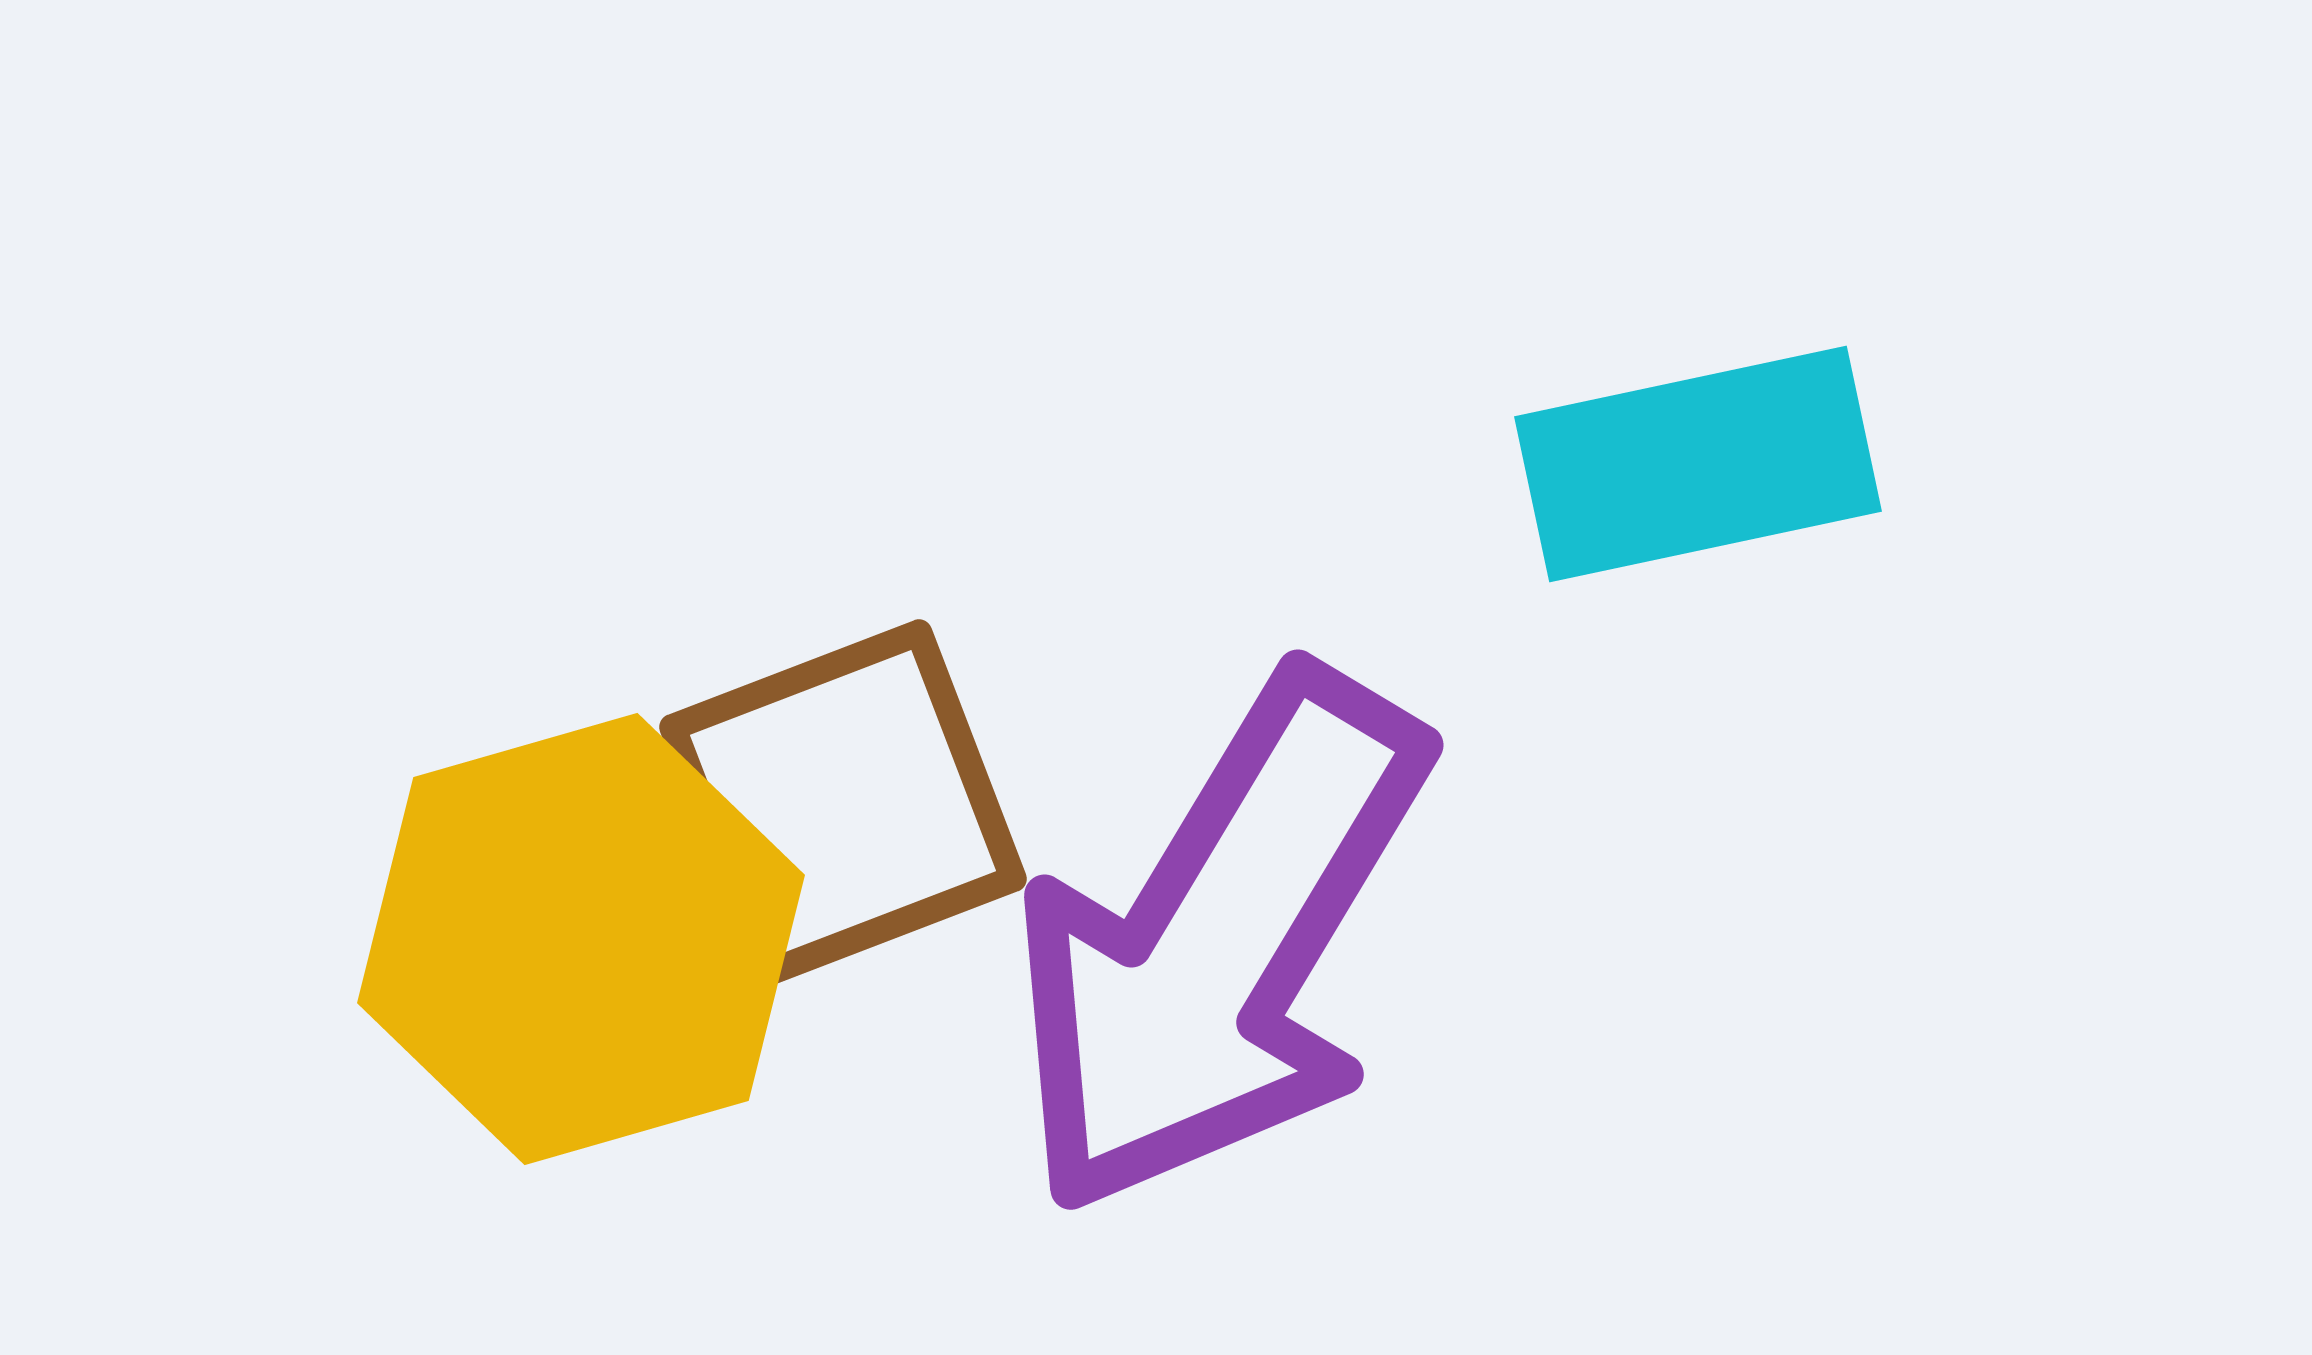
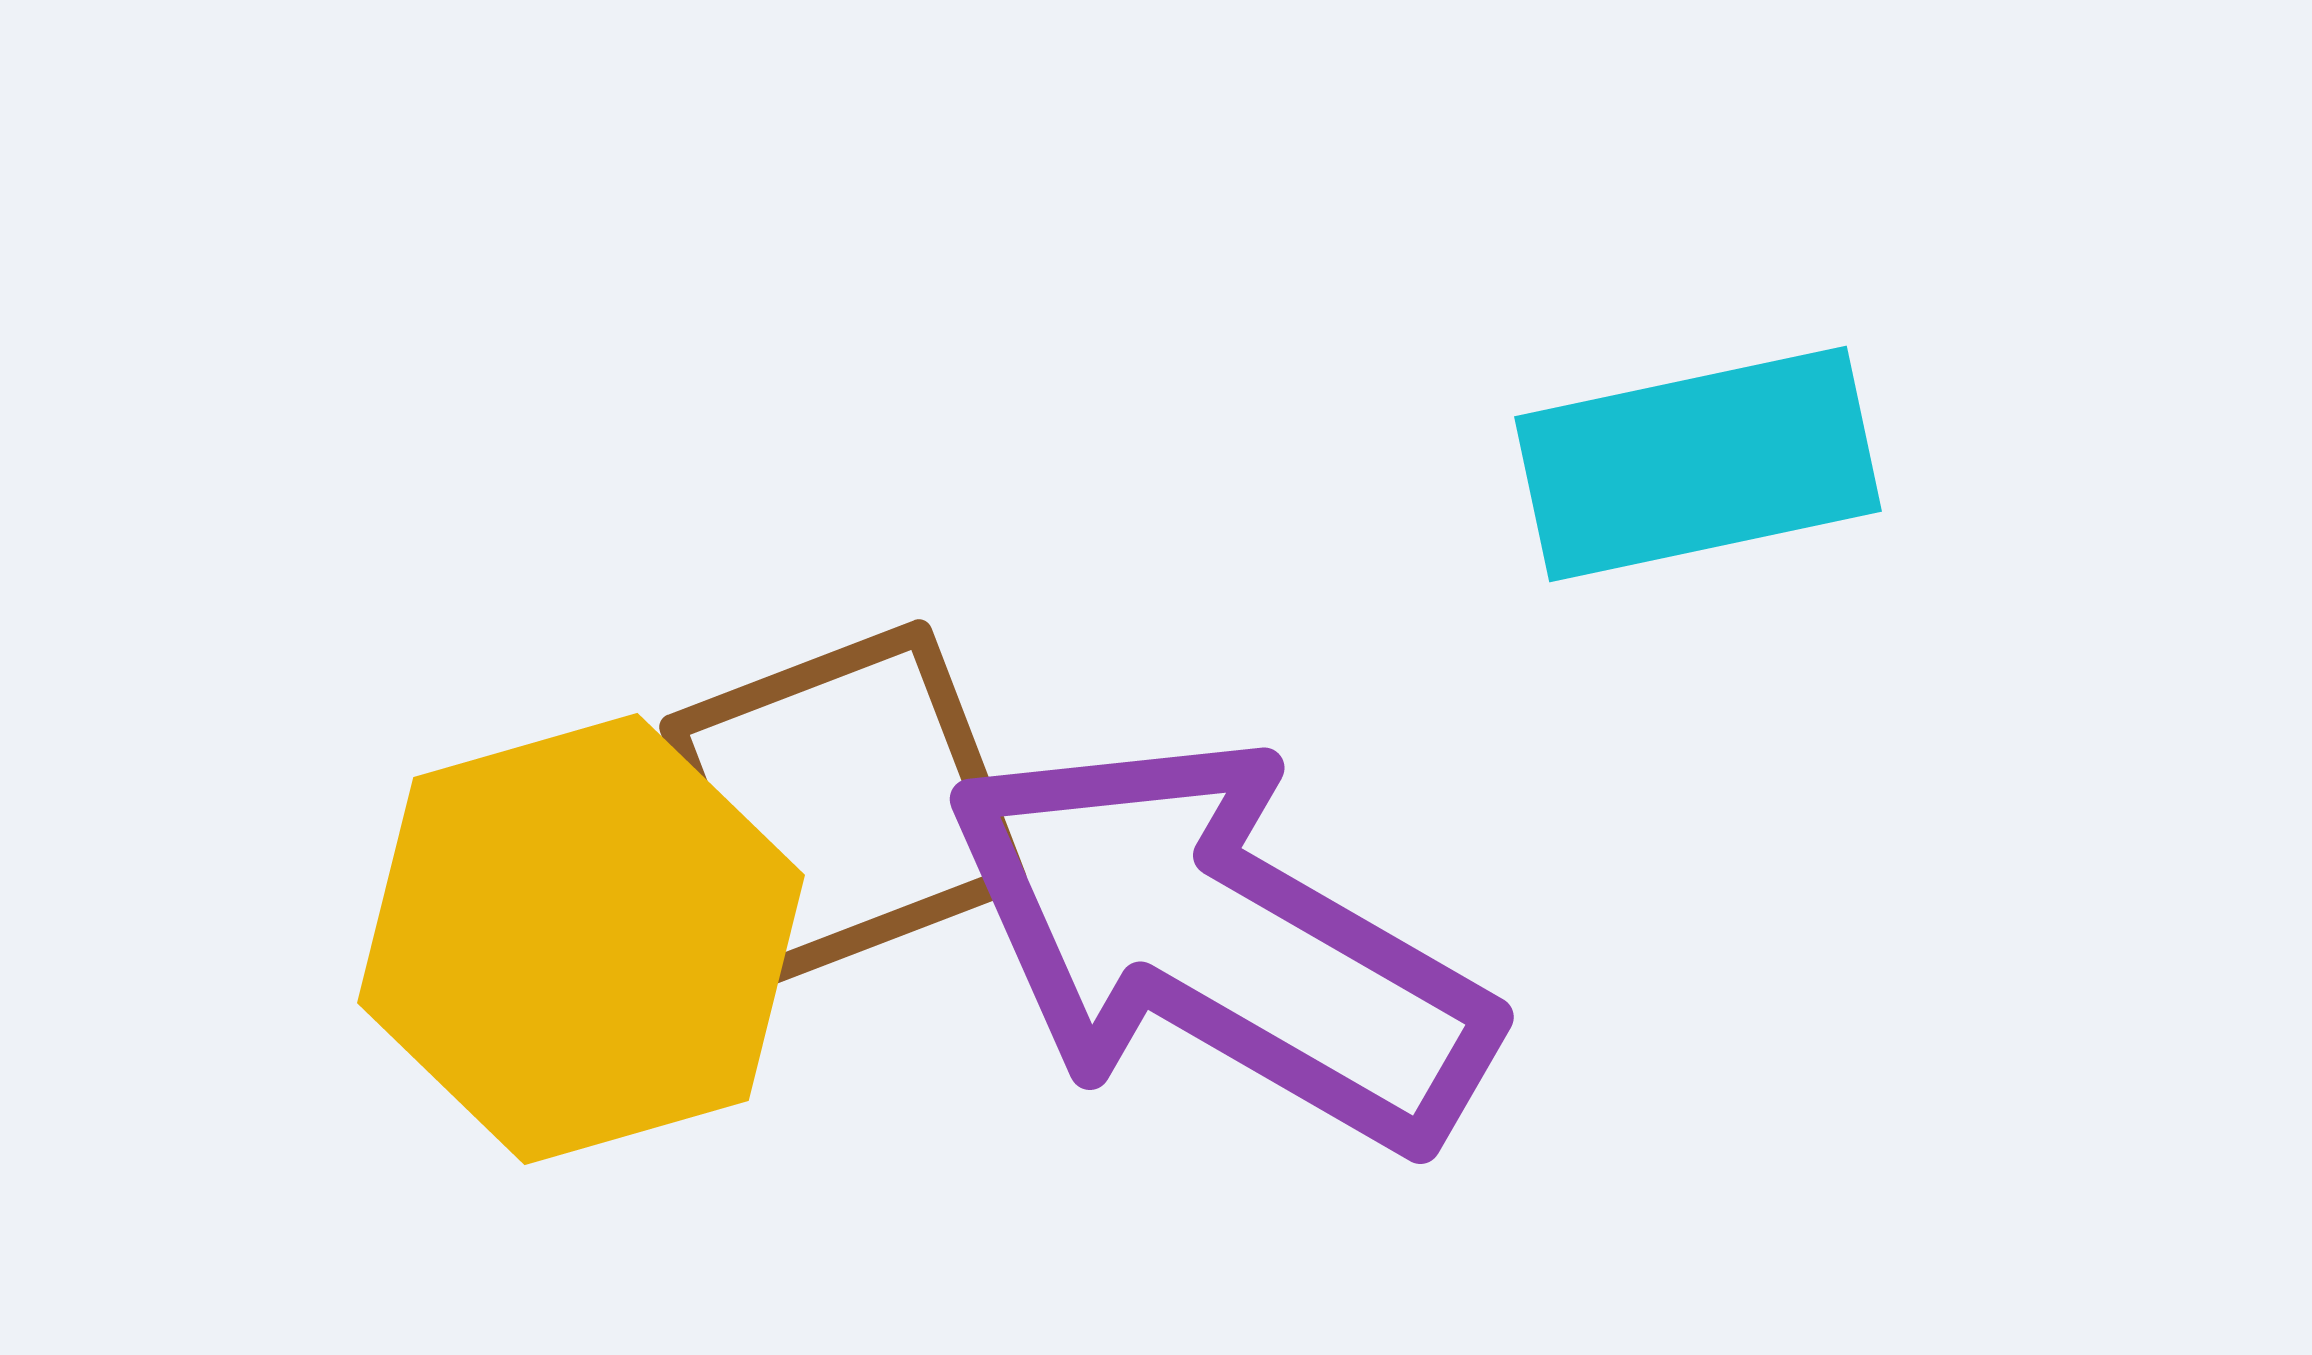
purple arrow: rotated 89 degrees clockwise
